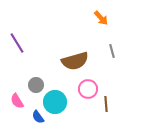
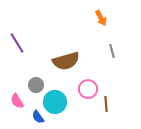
orange arrow: rotated 14 degrees clockwise
brown semicircle: moved 9 px left
